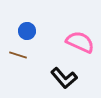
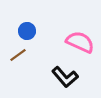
brown line: rotated 54 degrees counterclockwise
black L-shape: moved 1 px right, 1 px up
